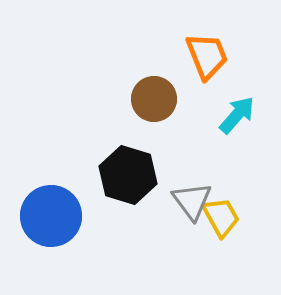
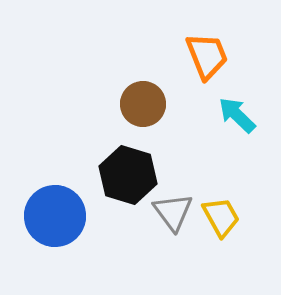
brown circle: moved 11 px left, 5 px down
cyan arrow: rotated 87 degrees counterclockwise
gray triangle: moved 19 px left, 11 px down
blue circle: moved 4 px right
